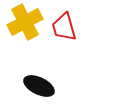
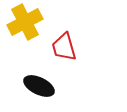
red trapezoid: moved 20 px down
